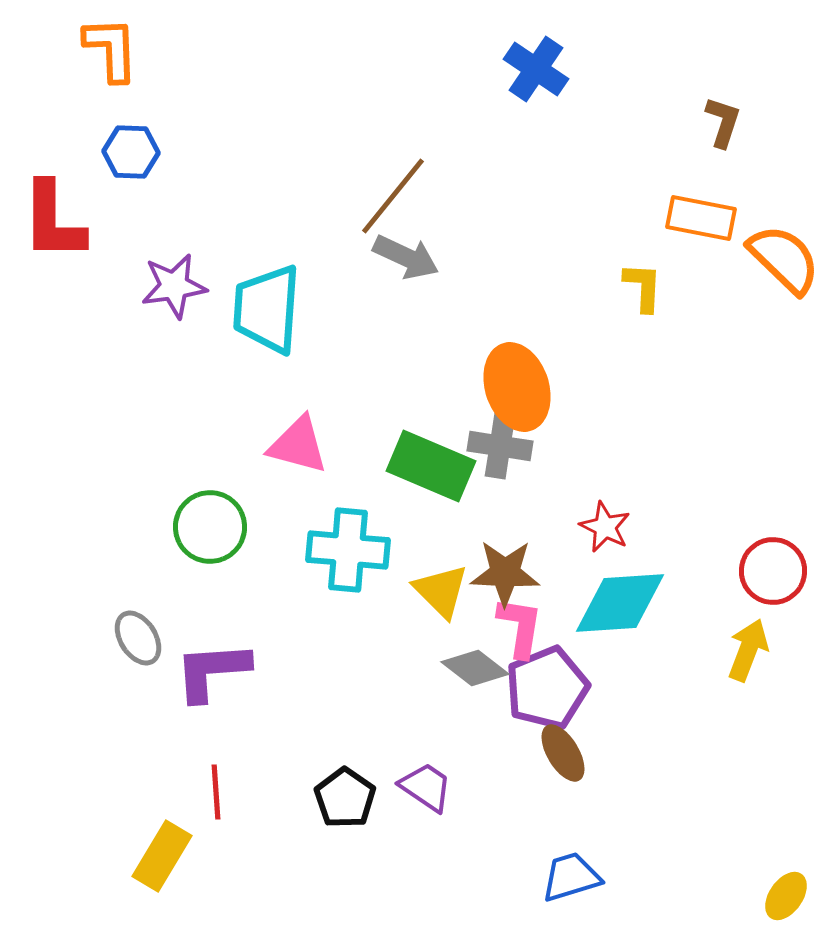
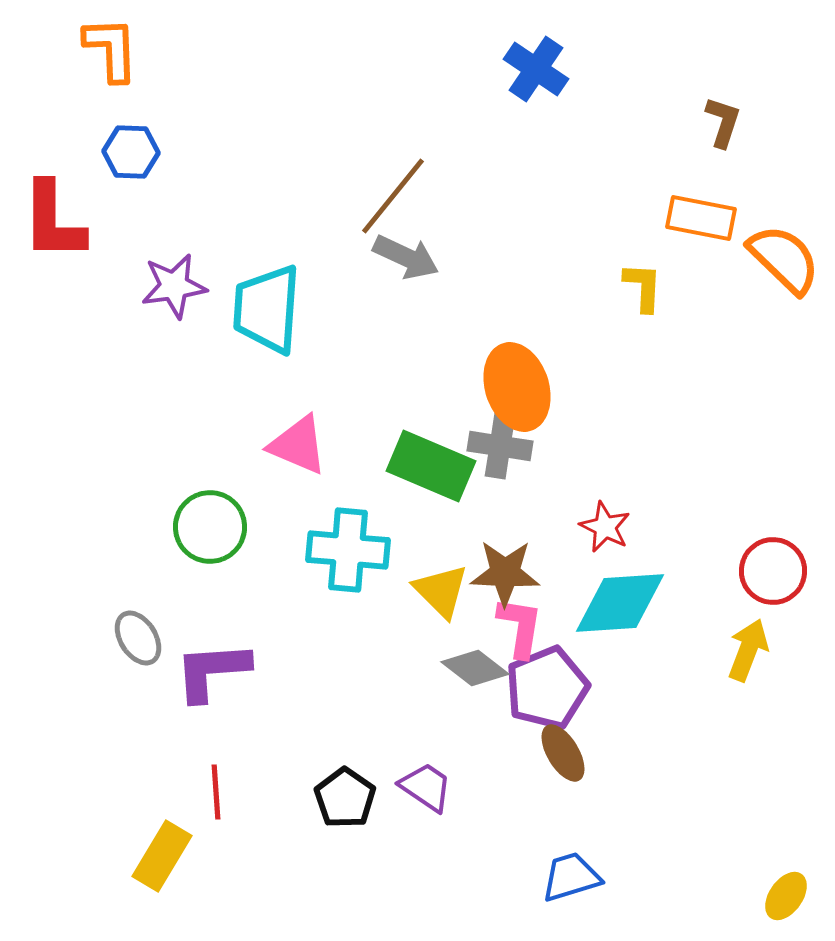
pink triangle: rotated 8 degrees clockwise
